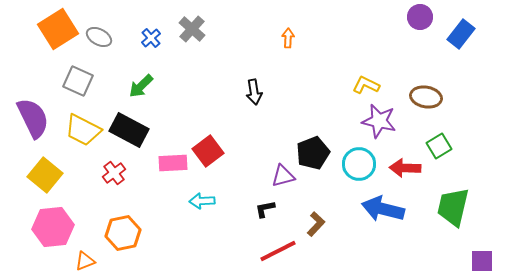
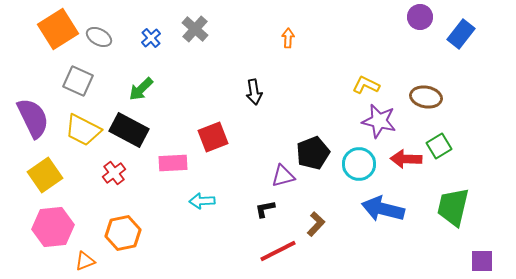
gray cross: moved 3 px right
green arrow: moved 3 px down
red square: moved 5 px right, 14 px up; rotated 16 degrees clockwise
red arrow: moved 1 px right, 9 px up
yellow square: rotated 16 degrees clockwise
